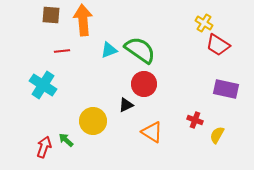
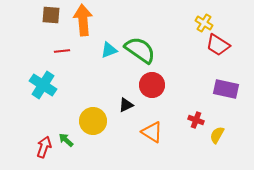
red circle: moved 8 px right, 1 px down
red cross: moved 1 px right
